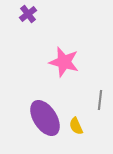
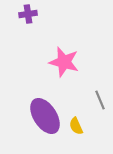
purple cross: rotated 30 degrees clockwise
gray line: rotated 30 degrees counterclockwise
purple ellipse: moved 2 px up
